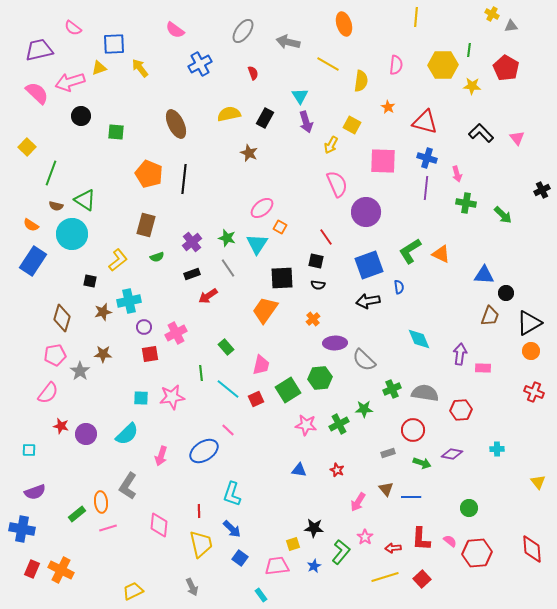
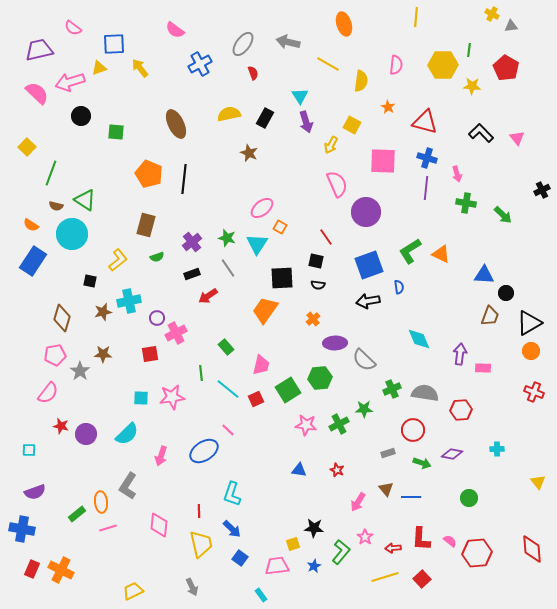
gray ellipse at (243, 31): moved 13 px down
purple circle at (144, 327): moved 13 px right, 9 px up
green circle at (469, 508): moved 10 px up
